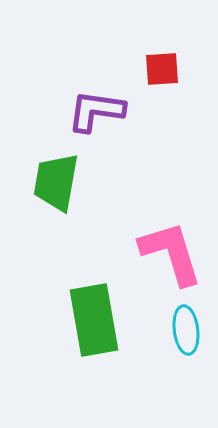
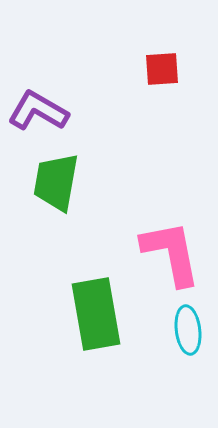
purple L-shape: moved 58 px left; rotated 22 degrees clockwise
pink L-shape: rotated 6 degrees clockwise
green rectangle: moved 2 px right, 6 px up
cyan ellipse: moved 2 px right
